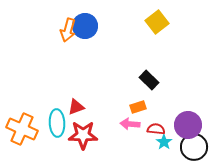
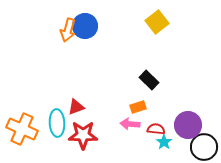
black circle: moved 10 px right
